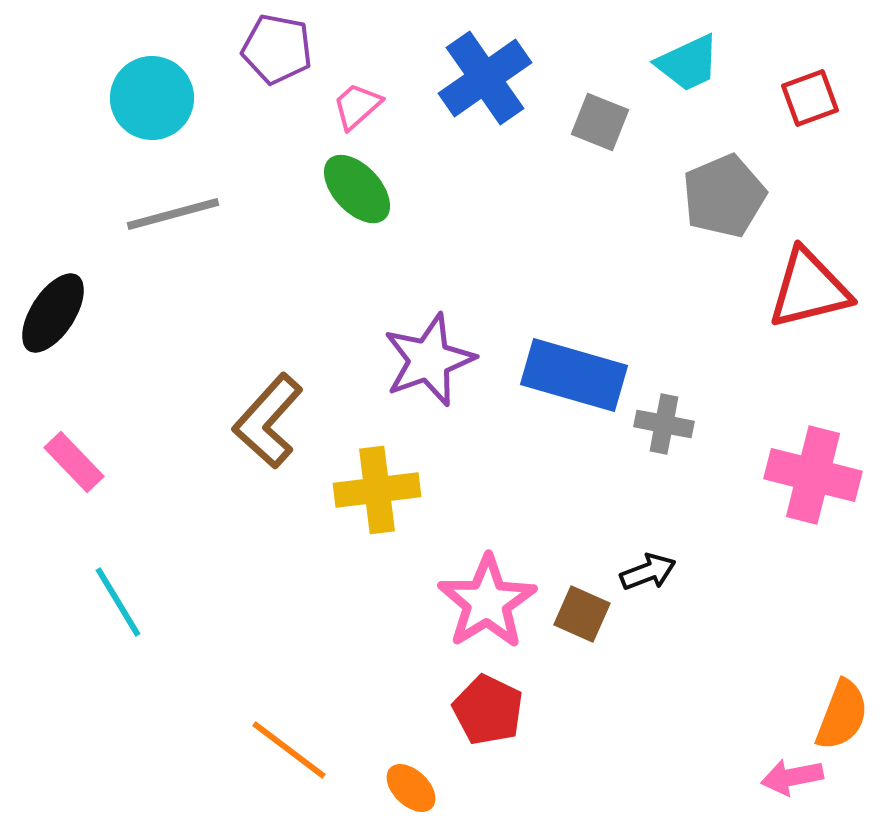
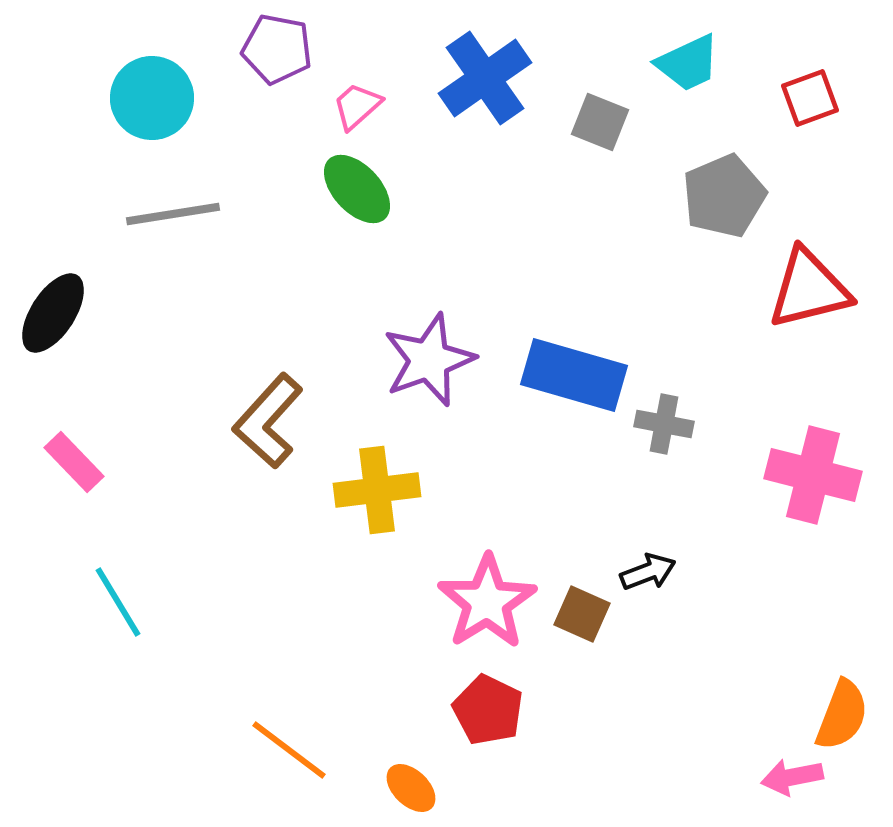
gray line: rotated 6 degrees clockwise
